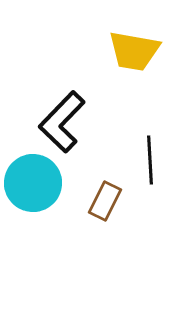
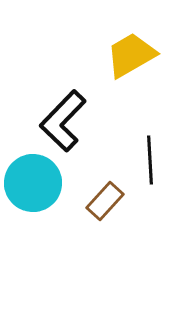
yellow trapezoid: moved 3 px left, 4 px down; rotated 140 degrees clockwise
black L-shape: moved 1 px right, 1 px up
brown rectangle: rotated 15 degrees clockwise
